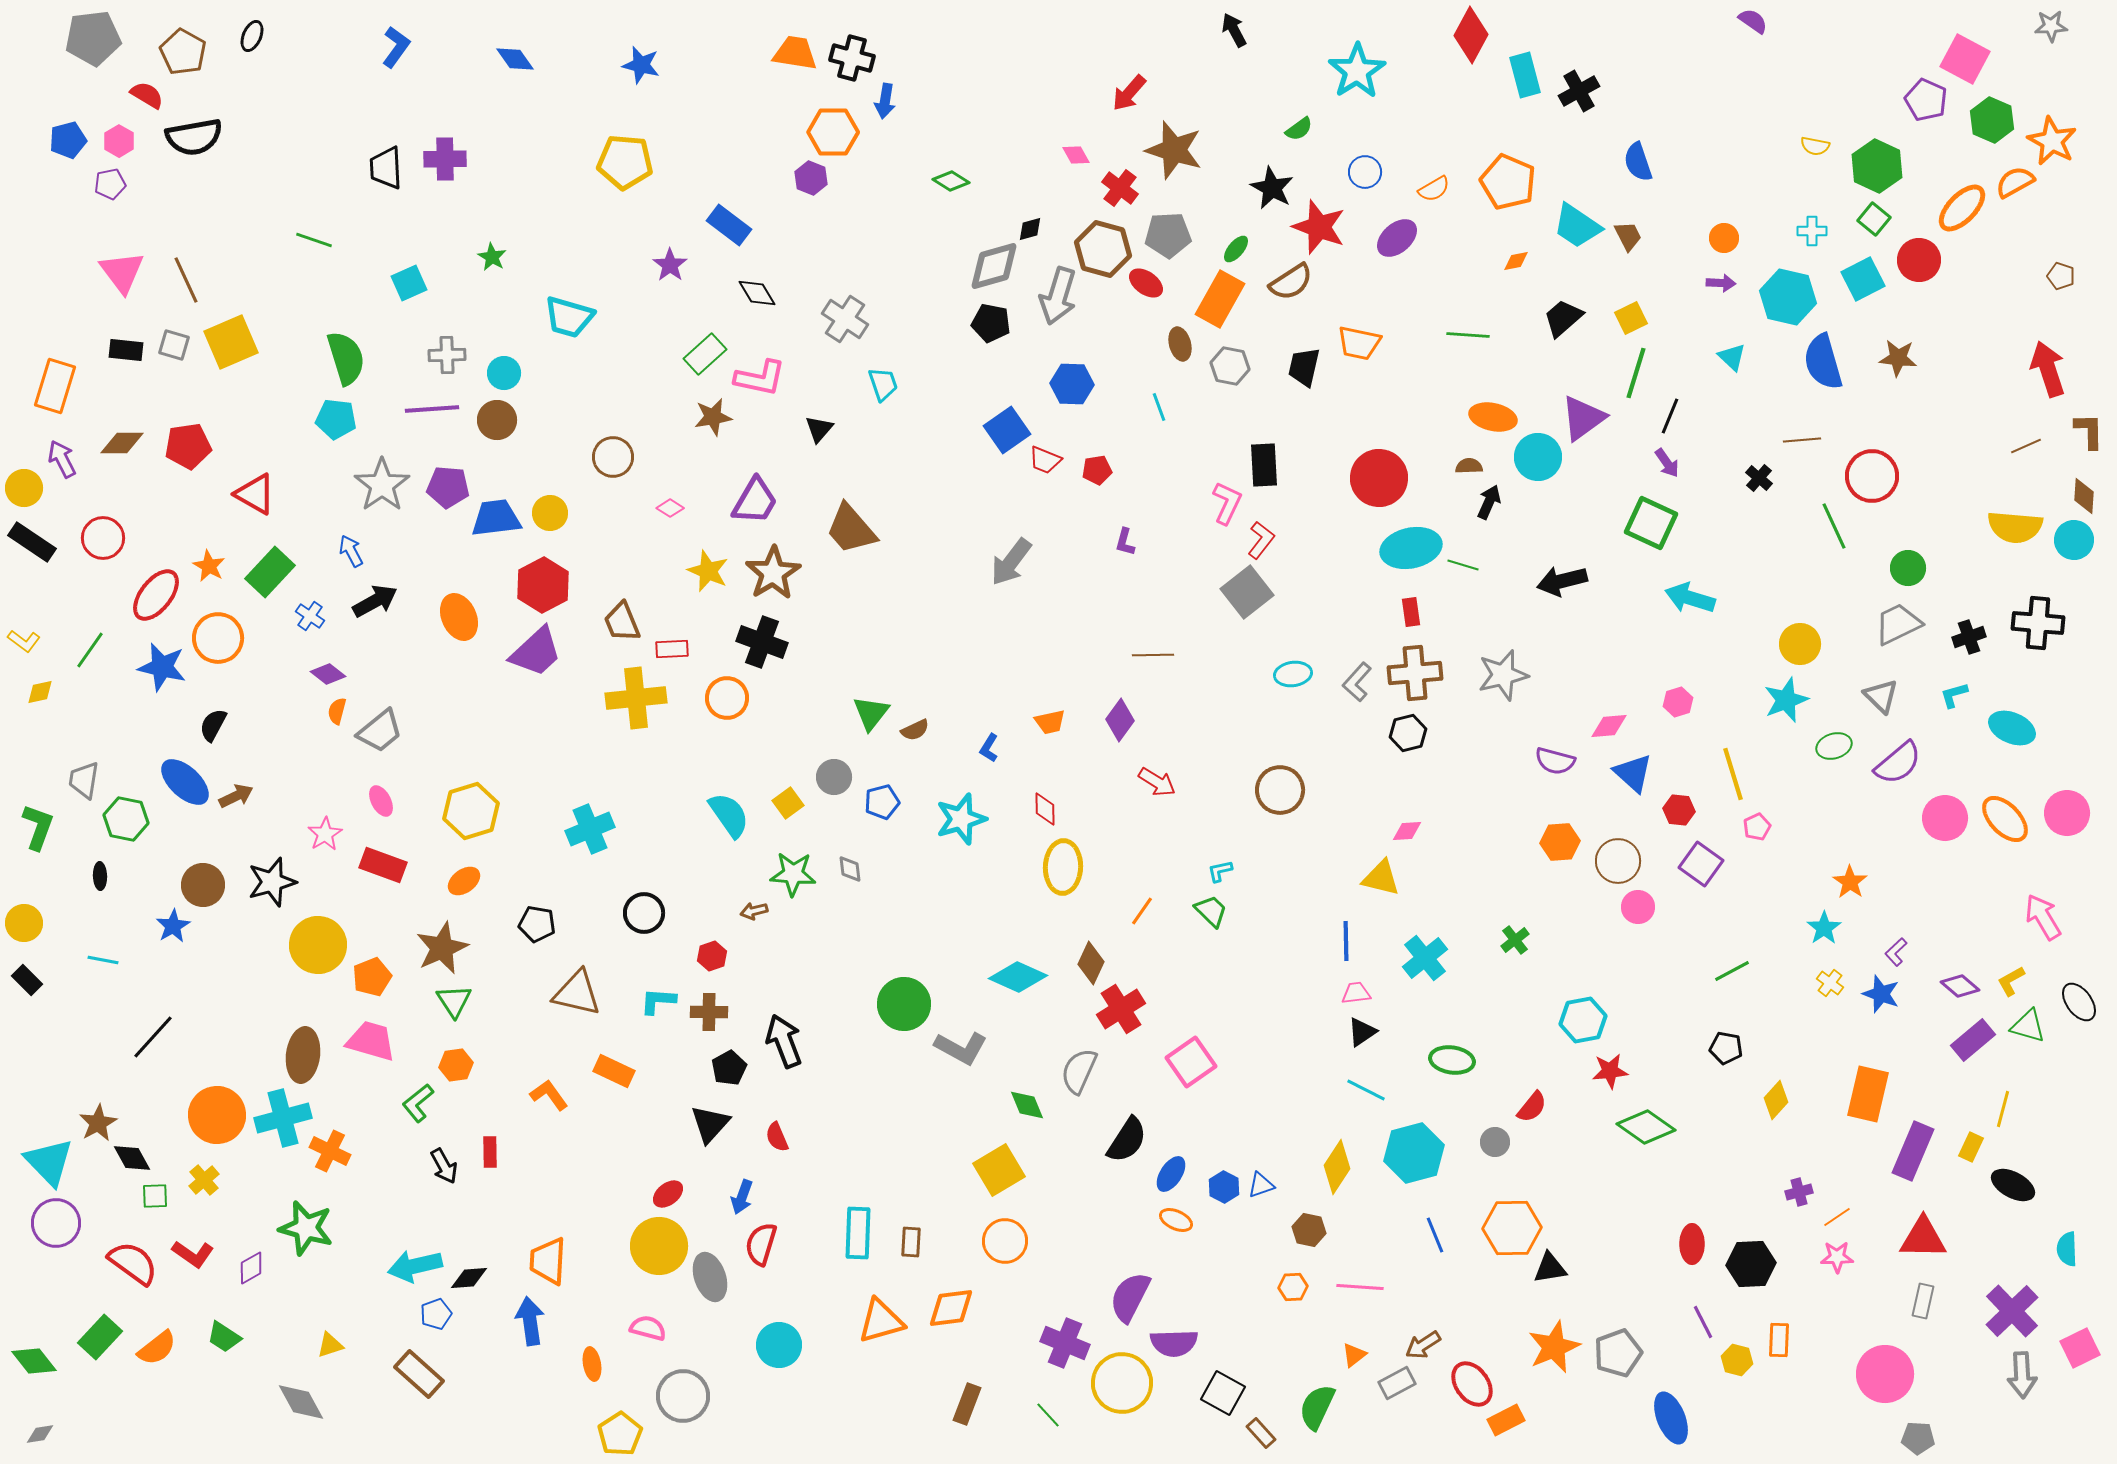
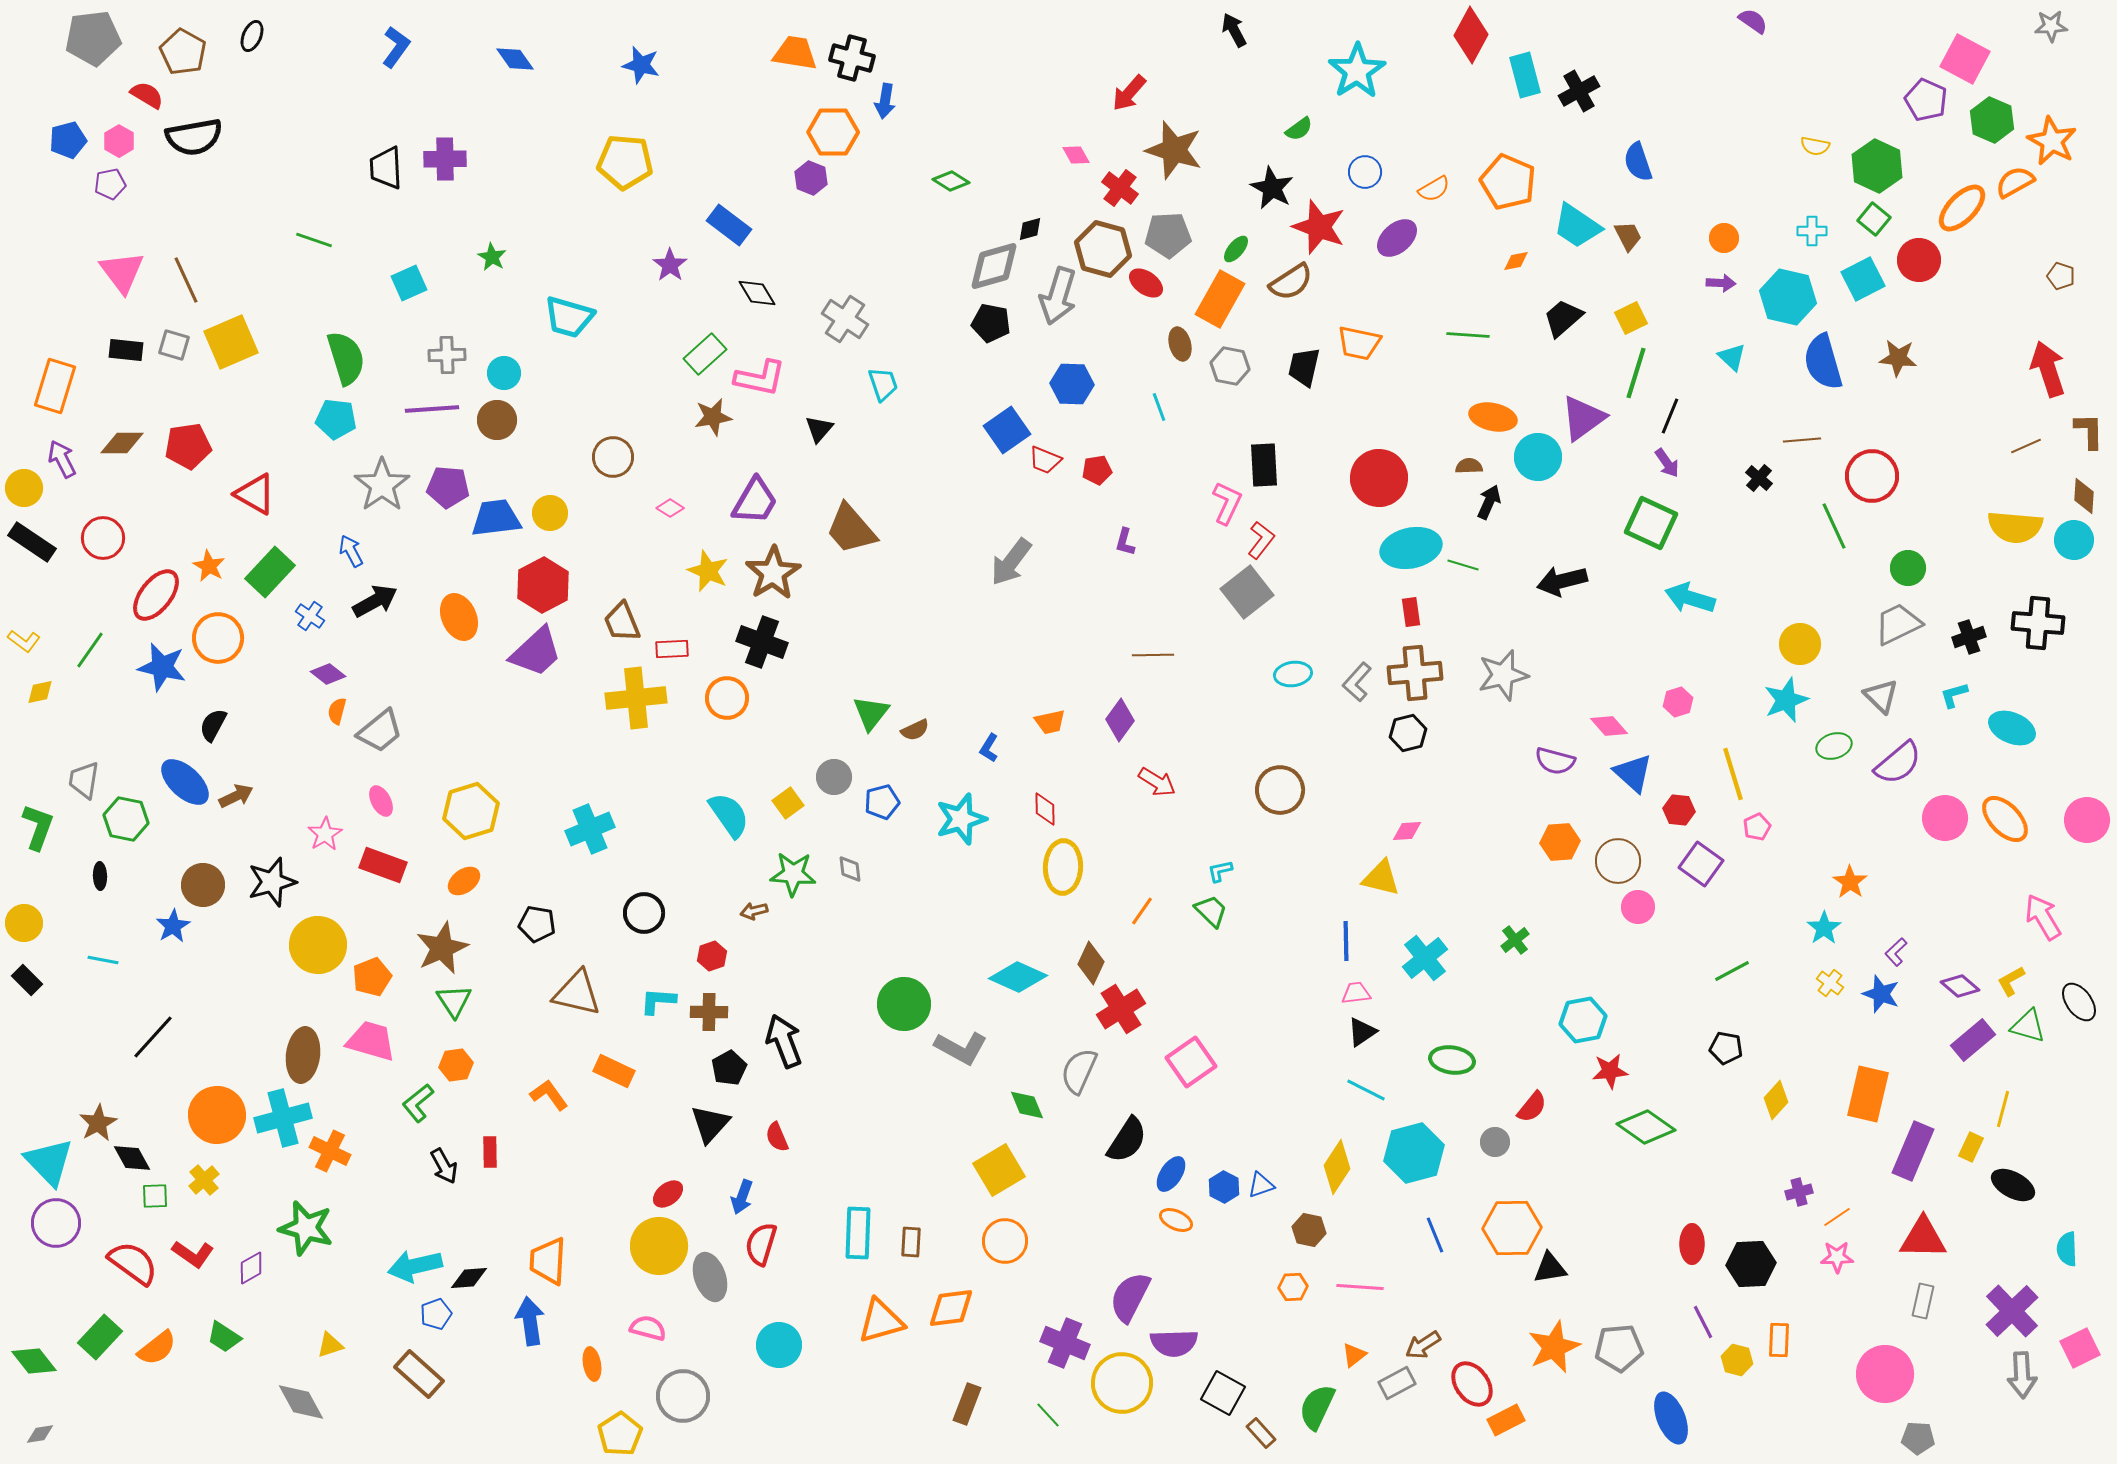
pink diamond at (1609, 726): rotated 54 degrees clockwise
pink circle at (2067, 813): moved 20 px right, 7 px down
gray pentagon at (1618, 1353): moved 1 px right, 5 px up; rotated 15 degrees clockwise
